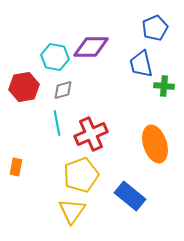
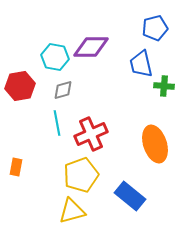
blue pentagon: rotated 10 degrees clockwise
red hexagon: moved 4 px left, 1 px up
yellow triangle: rotated 40 degrees clockwise
